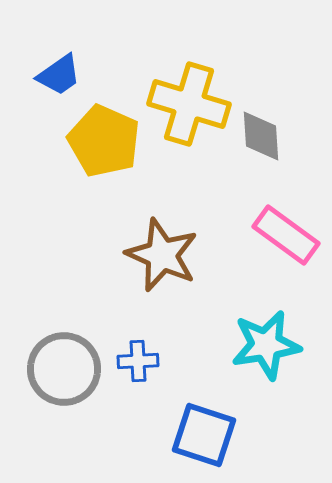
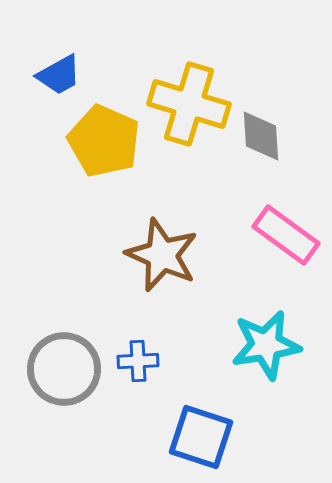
blue trapezoid: rotated 6 degrees clockwise
blue square: moved 3 px left, 2 px down
